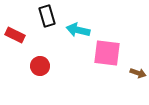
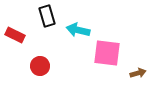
brown arrow: rotated 35 degrees counterclockwise
